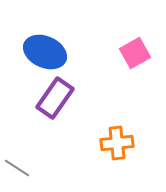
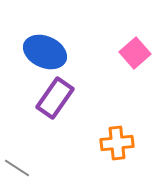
pink square: rotated 12 degrees counterclockwise
